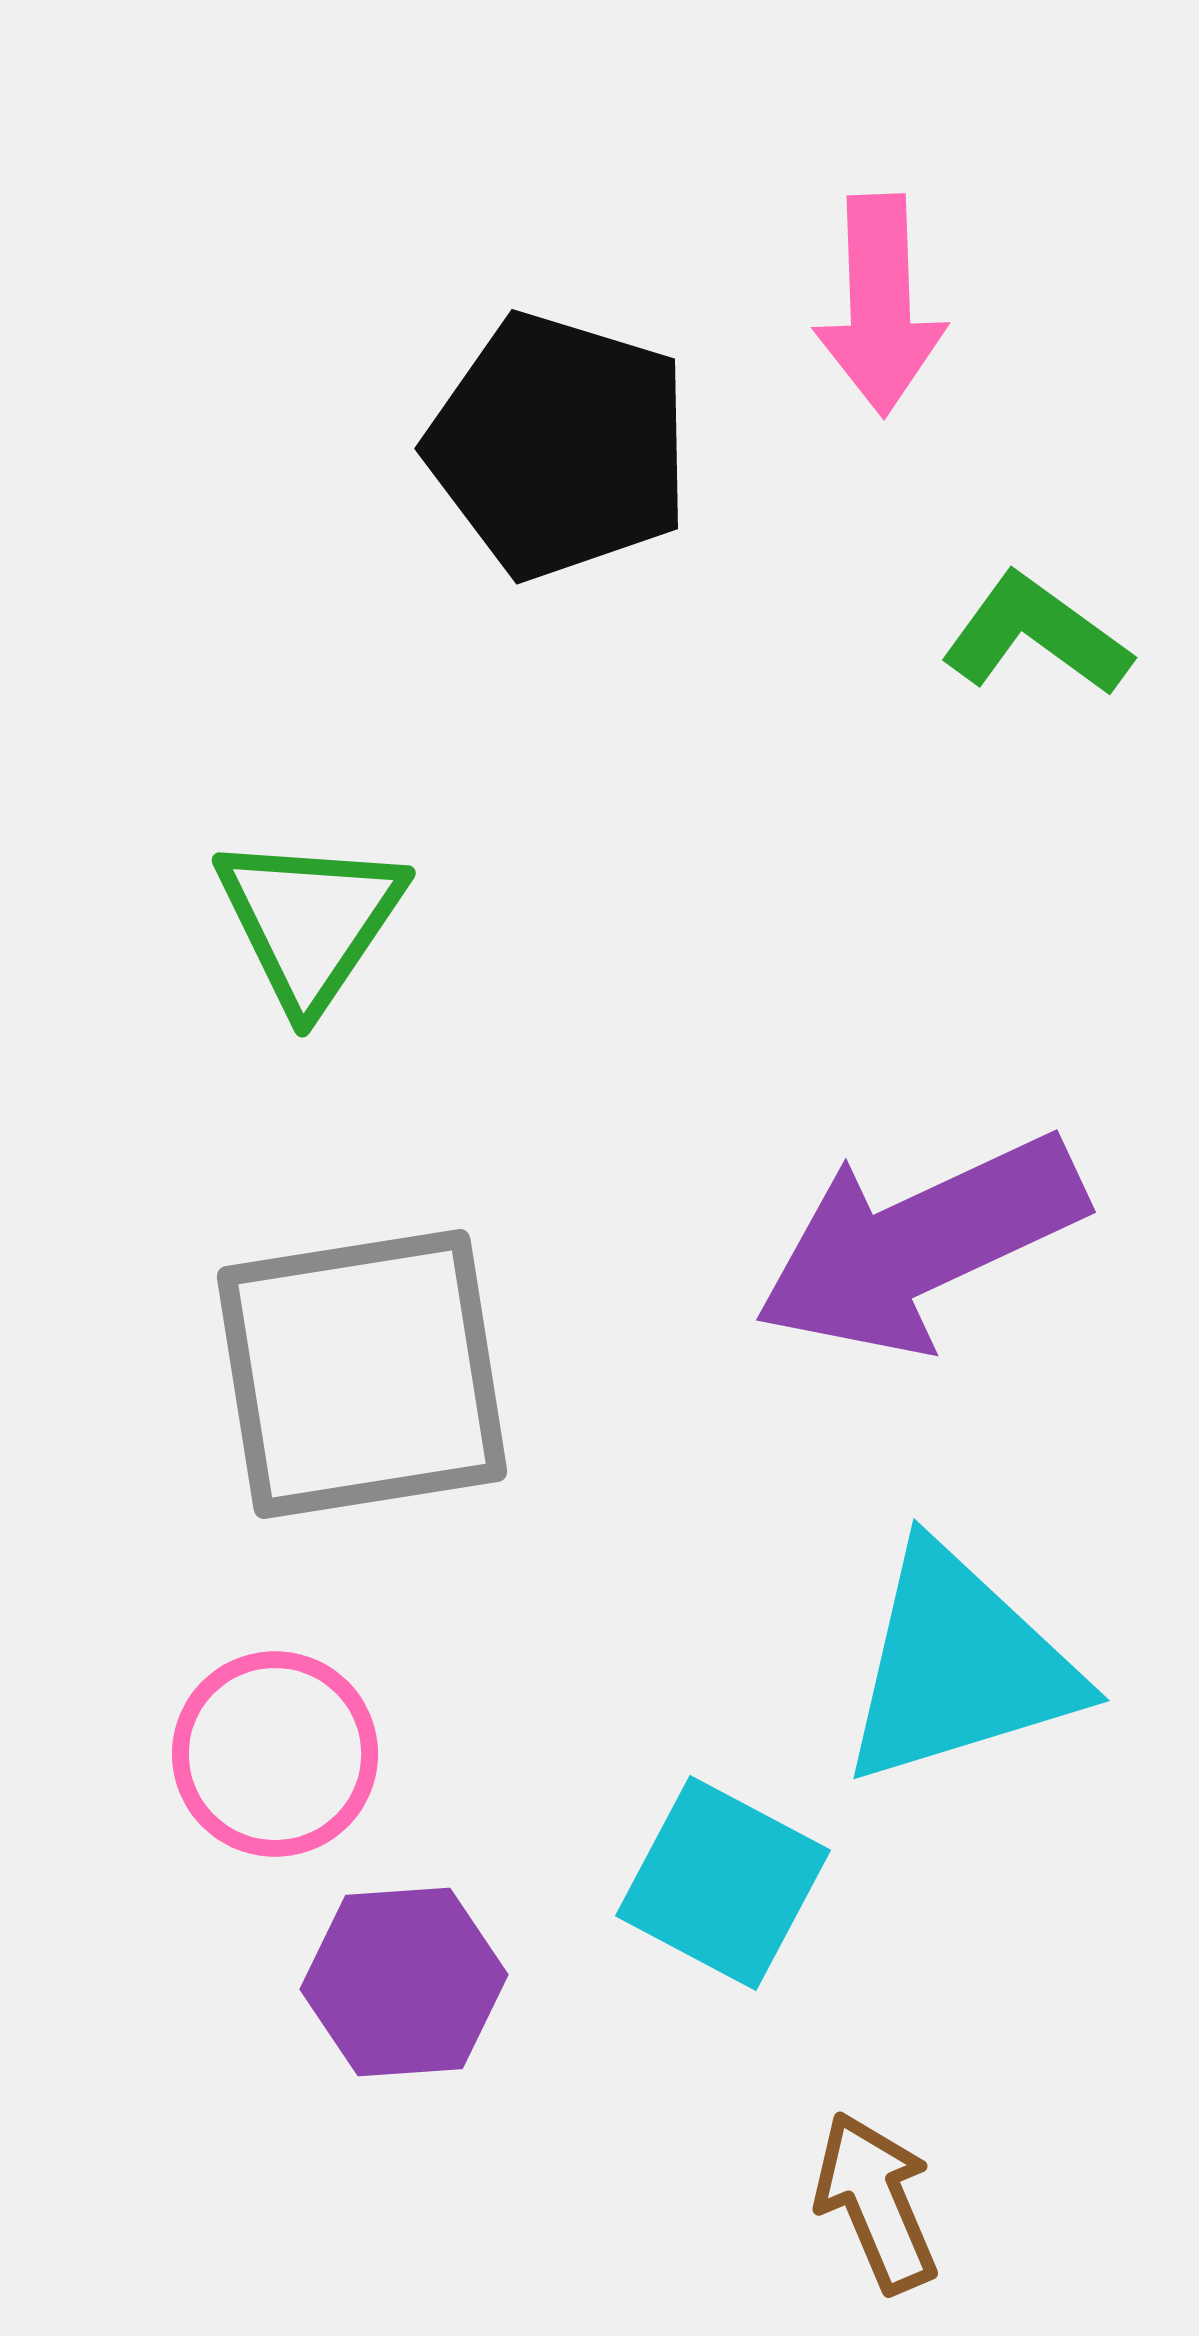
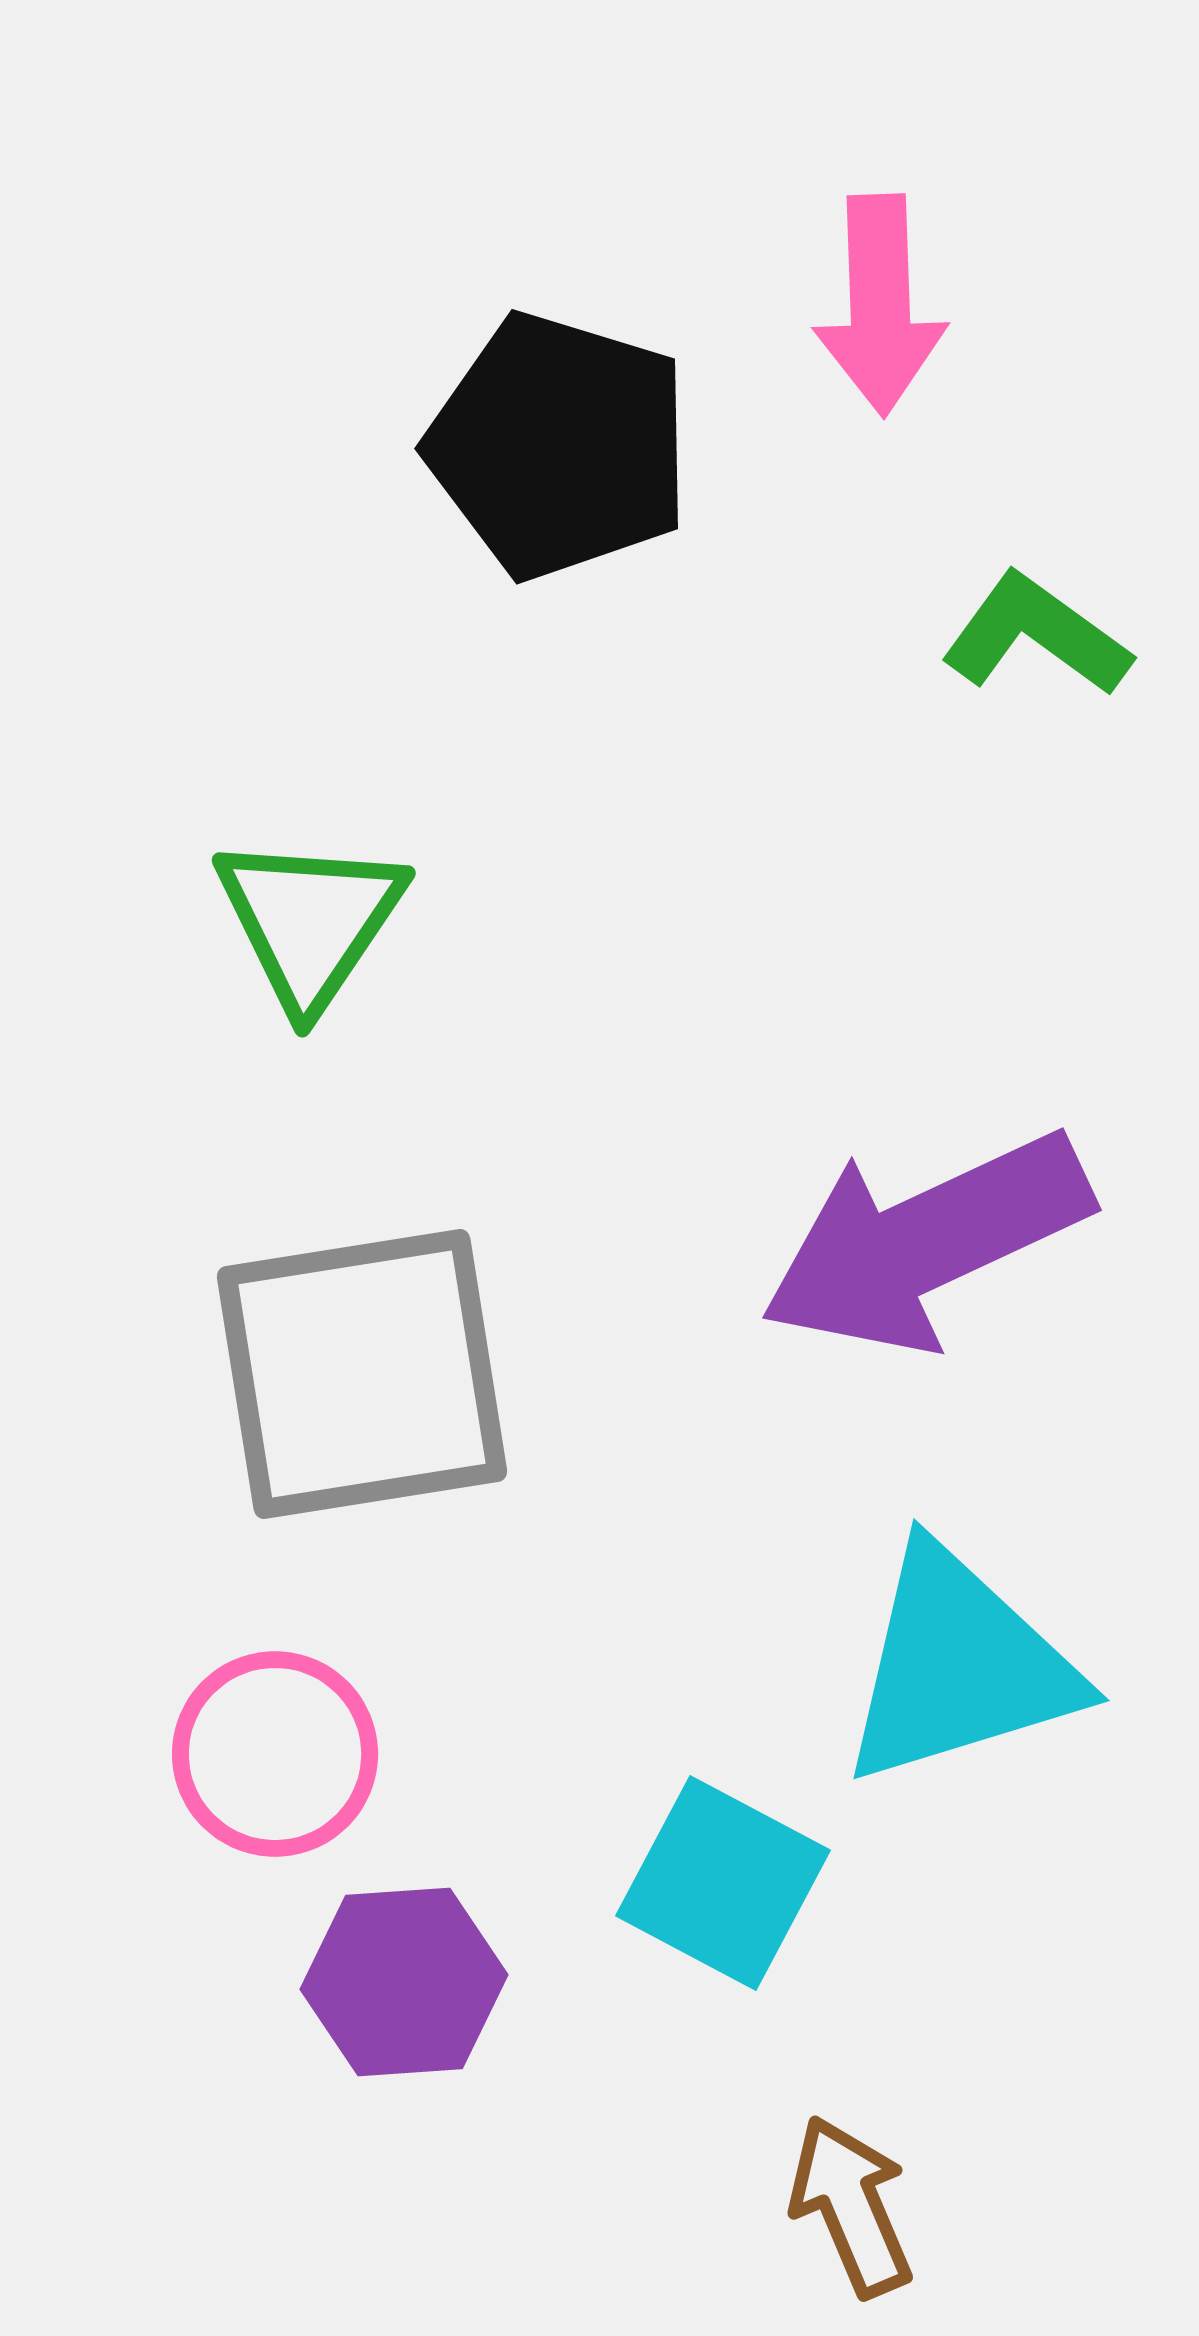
purple arrow: moved 6 px right, 2 px up
brown arrow: moved 25 px left, 4 px down
